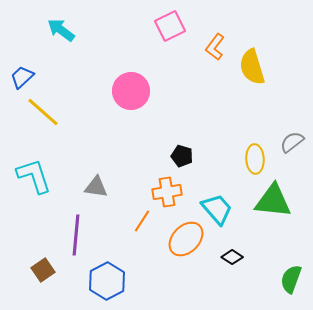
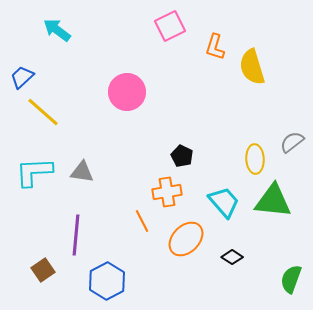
cyan arrow: moved 4 px left
orange L-shape: rotated 20 degrees counterclockwise
pink circle: moved 4 px left, 1 px down
black pentagon: rotated 10 degrees clockwise
cyan L-shape: moved 4 px up; rotated 75 degrees counterclockwise
gray triangle: moved 14 px left, 15 px up
cyan trapezoid: moved 7 px right, 7 px up
orange line: rotated 60 degrees counterclockwise
